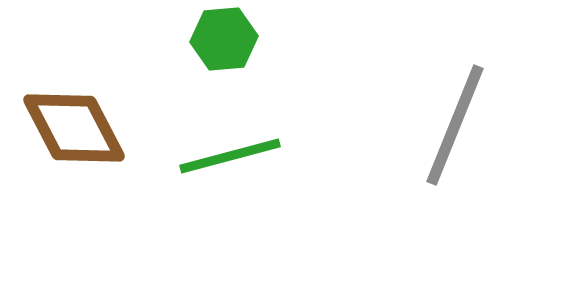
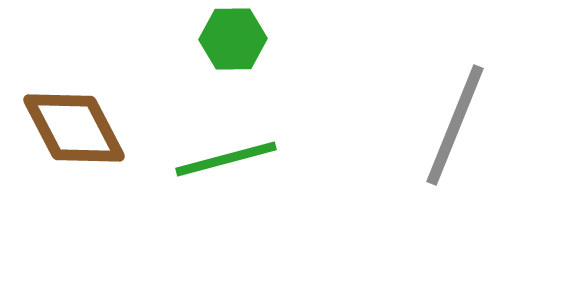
green hexagon: moved 9 px right; rotated 4 degrees clockwise
green line: moved 4 px left, 3 px down
